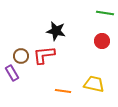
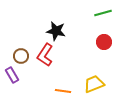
green line: moved 2 px left; rotated 24 degrees counterclockwise
red circle: moved 2 px right, 1 px down
red L-shape: moved 1 px right; rotated 50 degrees counterclockwise
purple rectangle: moved 2 px down
yellow trapezoid: rotated 35 degrees counterclockwise
